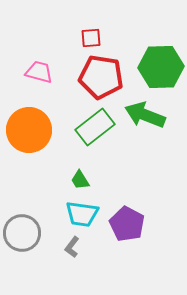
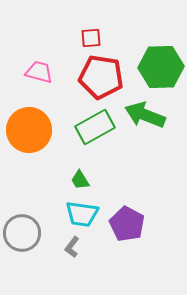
green rectangle: rotated 9 degrees clockwise
